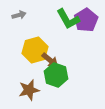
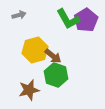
brown arrow: moved 3 px right, 4 px up
